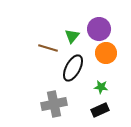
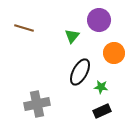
purple circle: moved 9 px up
brown line: moved 24 px left, 20 px up
orange circle: moved 8 px right
black ellipse: moved 7 px right, 4 px down
gray cross: moved 17 px left
black rectangle: moved 2 px right, 1 px down
